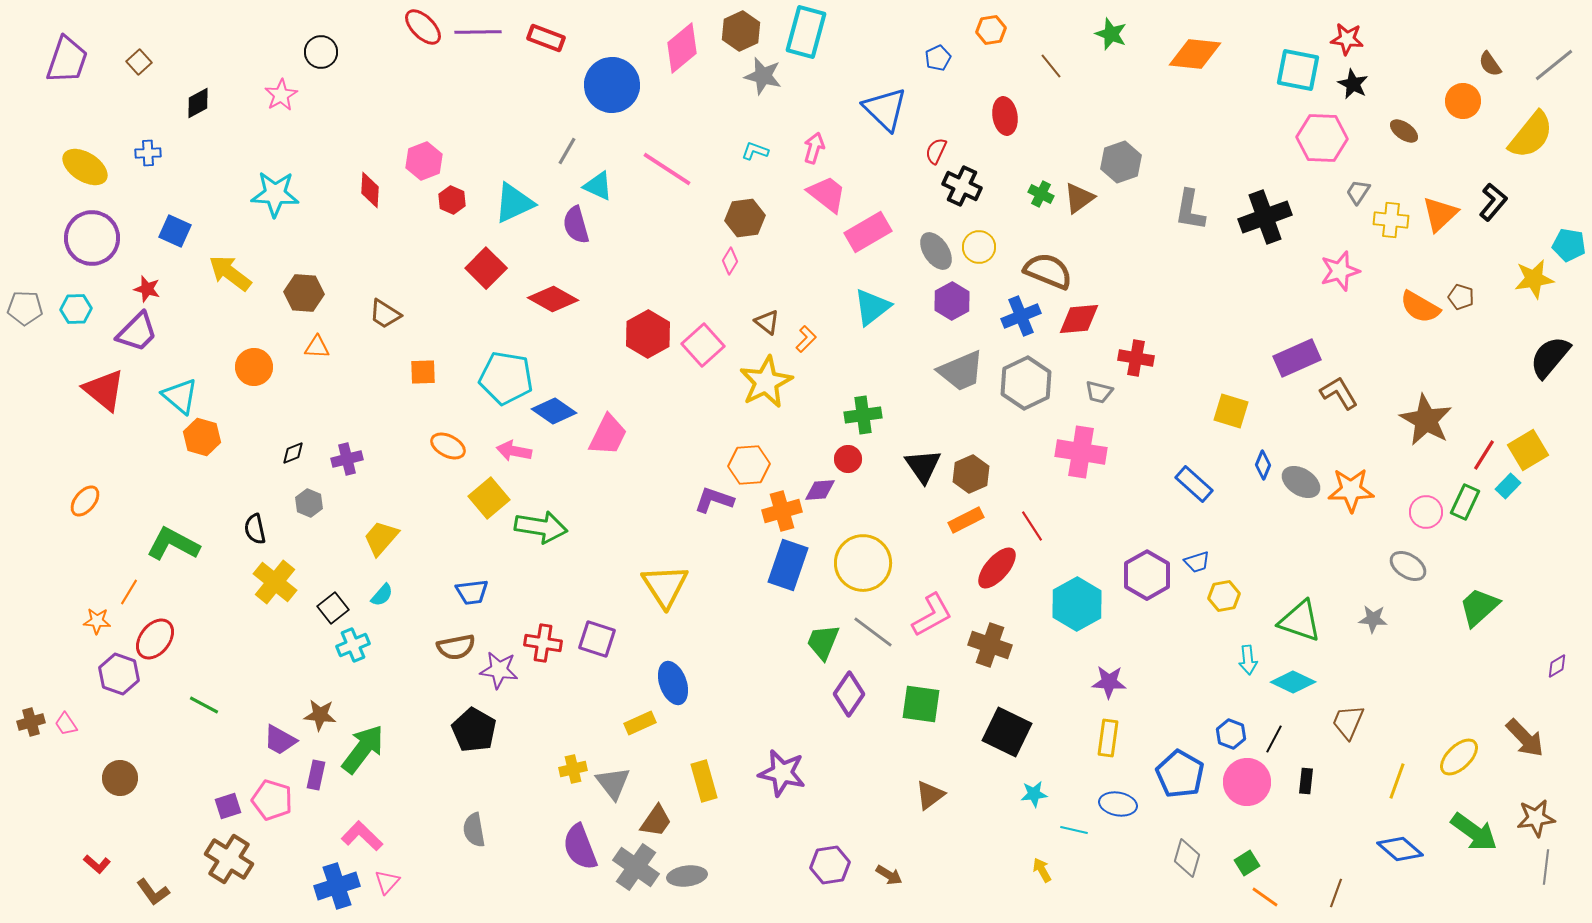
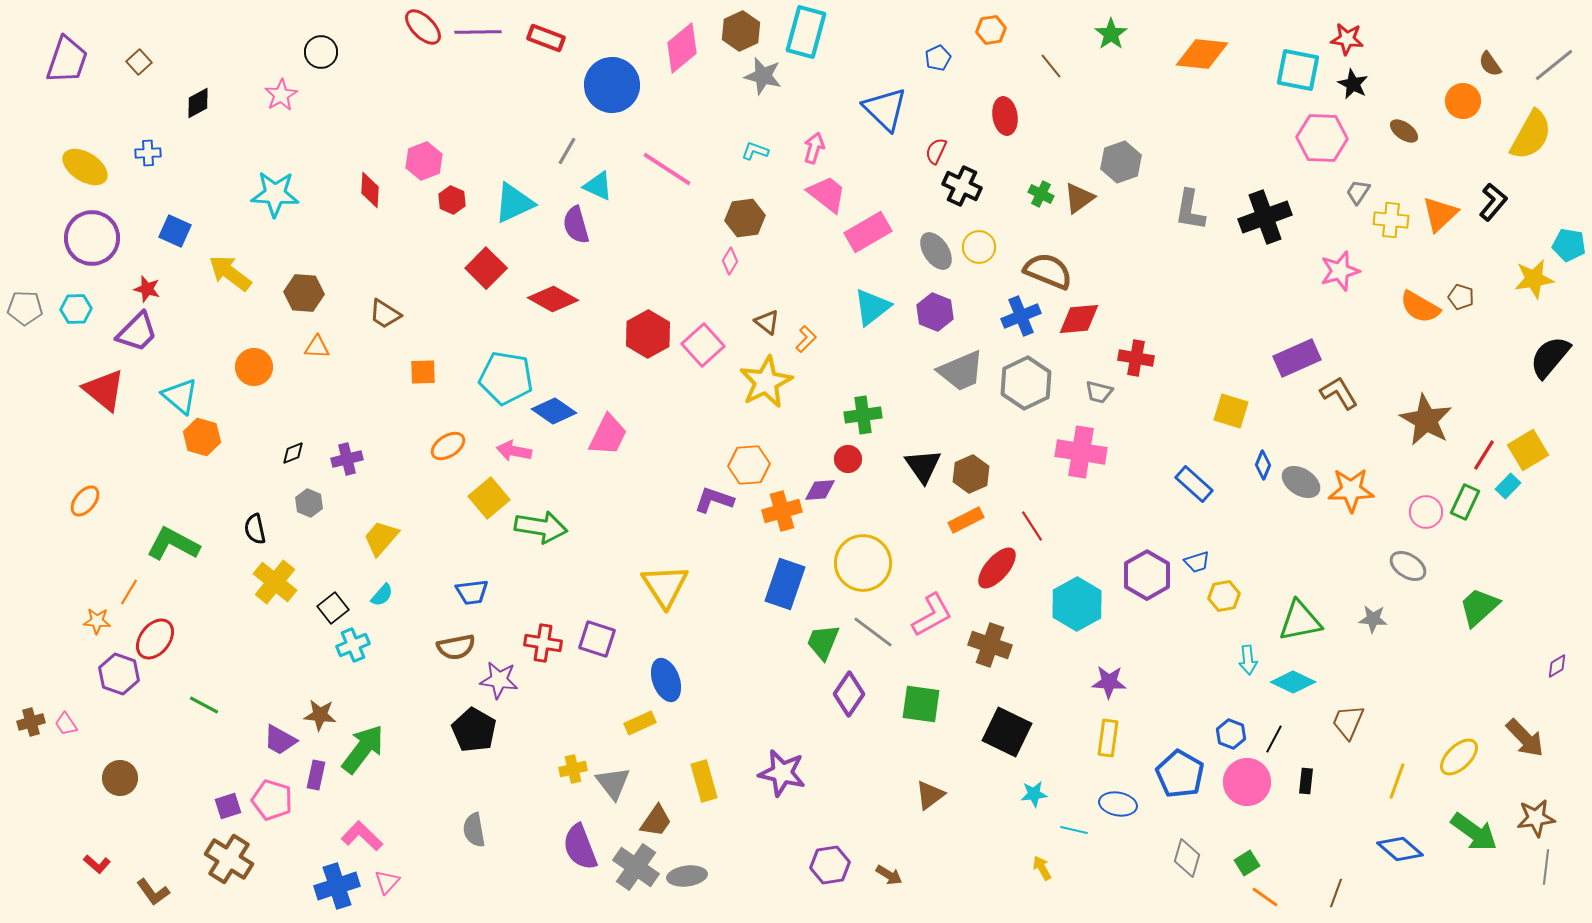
green star at (1111, 34): rotated 16 degrees clockwise
orange diamond at (1195, 54): moved 7 px right
yellow semicircle at (1531, 135): rotated 10 degrees counterclockwise
purple hexagon at (952, 301): moved 17 px left, 11 px down; rotated 9 degrees counterclockwise
orange ellipse at (448, 446): rotated 60 degrees counterclockwise
blue rectangle at (788, 565): moved 3 px left, 19 px down
green triangle at (1300, 621): rotated 30 degrees counterclockwise
purple star at (499, 670): moved 10 px down
blue ellipse at (673, 683): moved 7 px left, 3 px up
yellow arrow at (1042, 870): moved 2 px up
